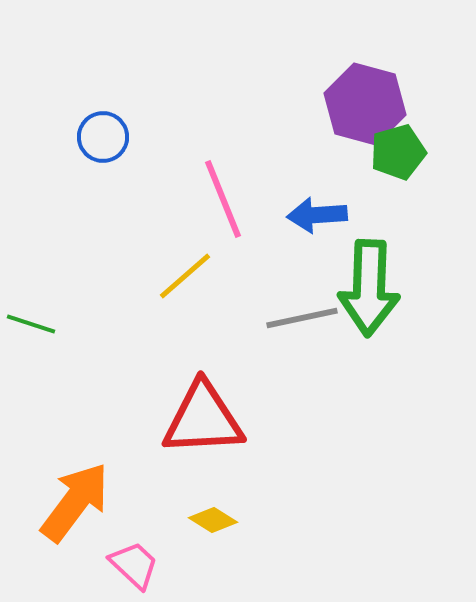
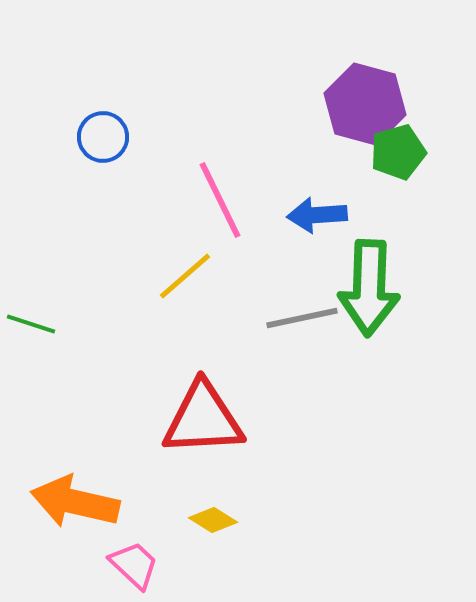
pink line: moved 3 px left, 1 px down; rotated 4 degrees counterclockwise
orange arrow: rotated 114 degrees counterclockwise
